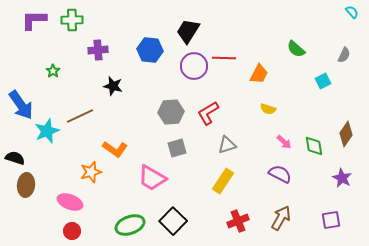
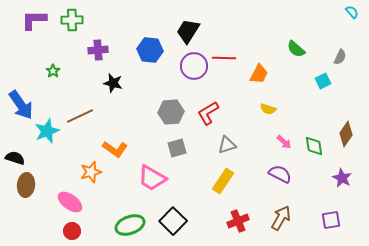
gray semicircle: moved 4 px left, 2 px down
black star: moved 3 px up
pink ellipse: rotated 15 degrees clockwise
